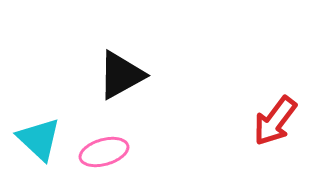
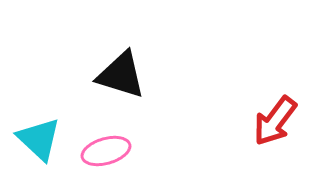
black triangle: rotated 46 degrees clockwise
pink ellipse: moved 2 px right, 1 px up
